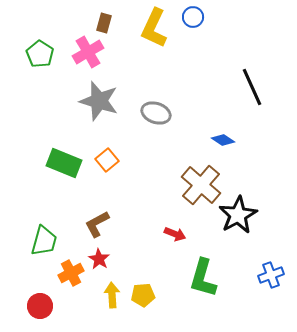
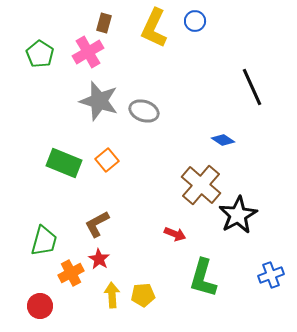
blue circle: moved 2 px right, 4 px down
gray ellipse: moved 12 px left, 2 px up
